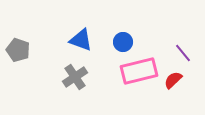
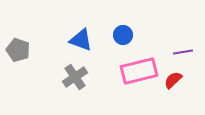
blue circle: moved 7 px up
purple line: moved 1 px up; rotated 60 degrees counterclockwise
